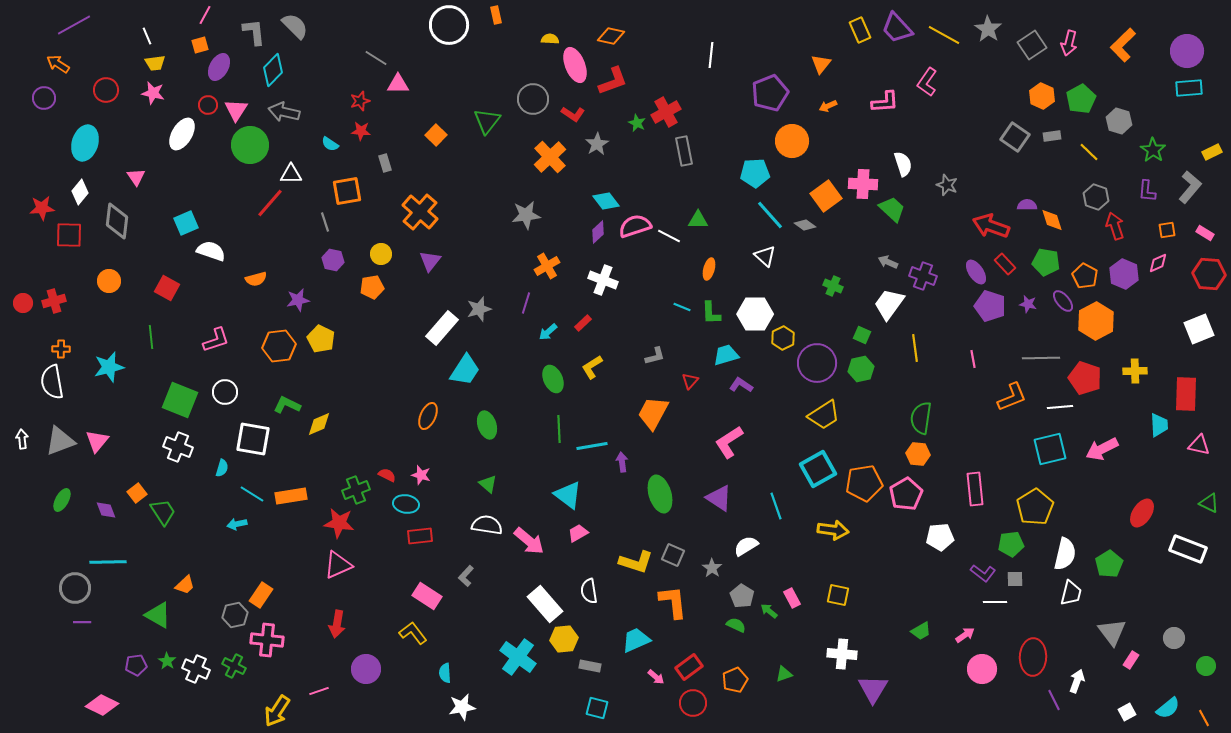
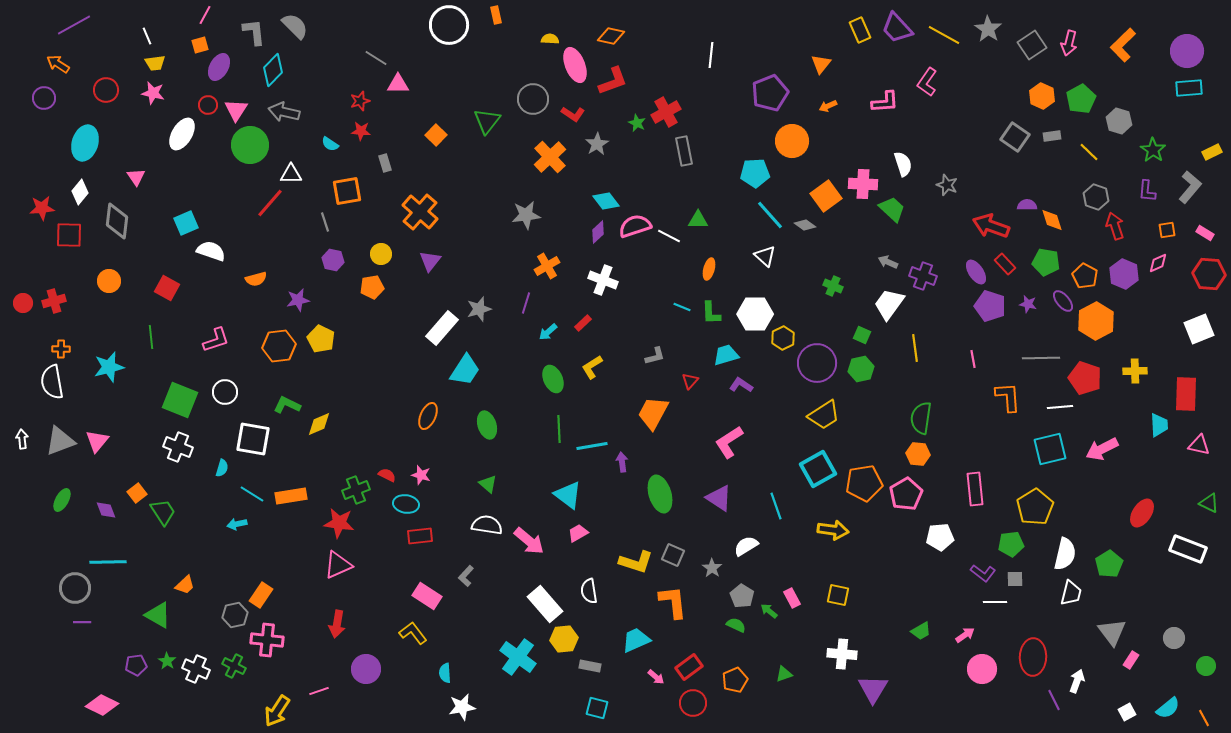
orange L-shape at (1012, 397): moved 4 px left; rotated 72 degrees counterclockwise
